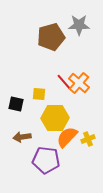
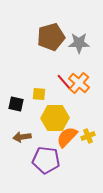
gray star: moved 18 px down
yellow cross: moved 3 px up
